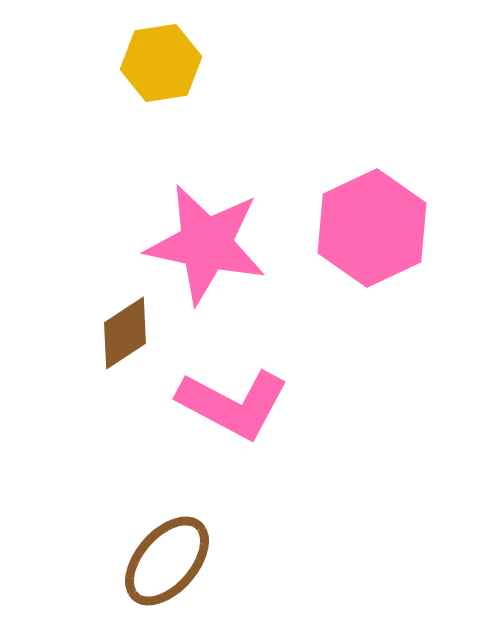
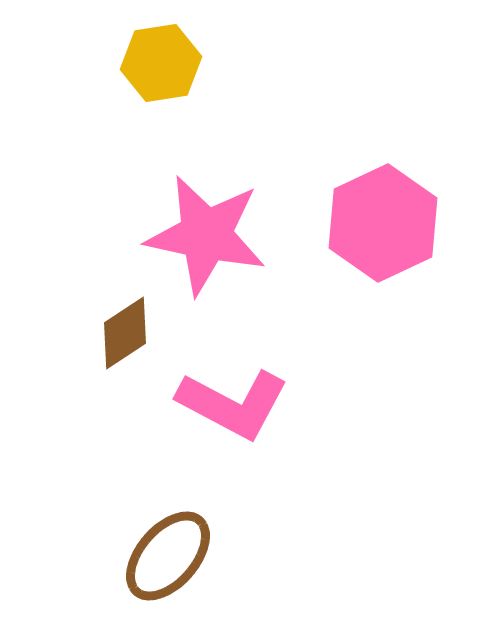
pink hexagon: moved 11 px right, 5 px up
pink star: moved 9 px up
brown ellipse: moved 1 px right, 5 px up
